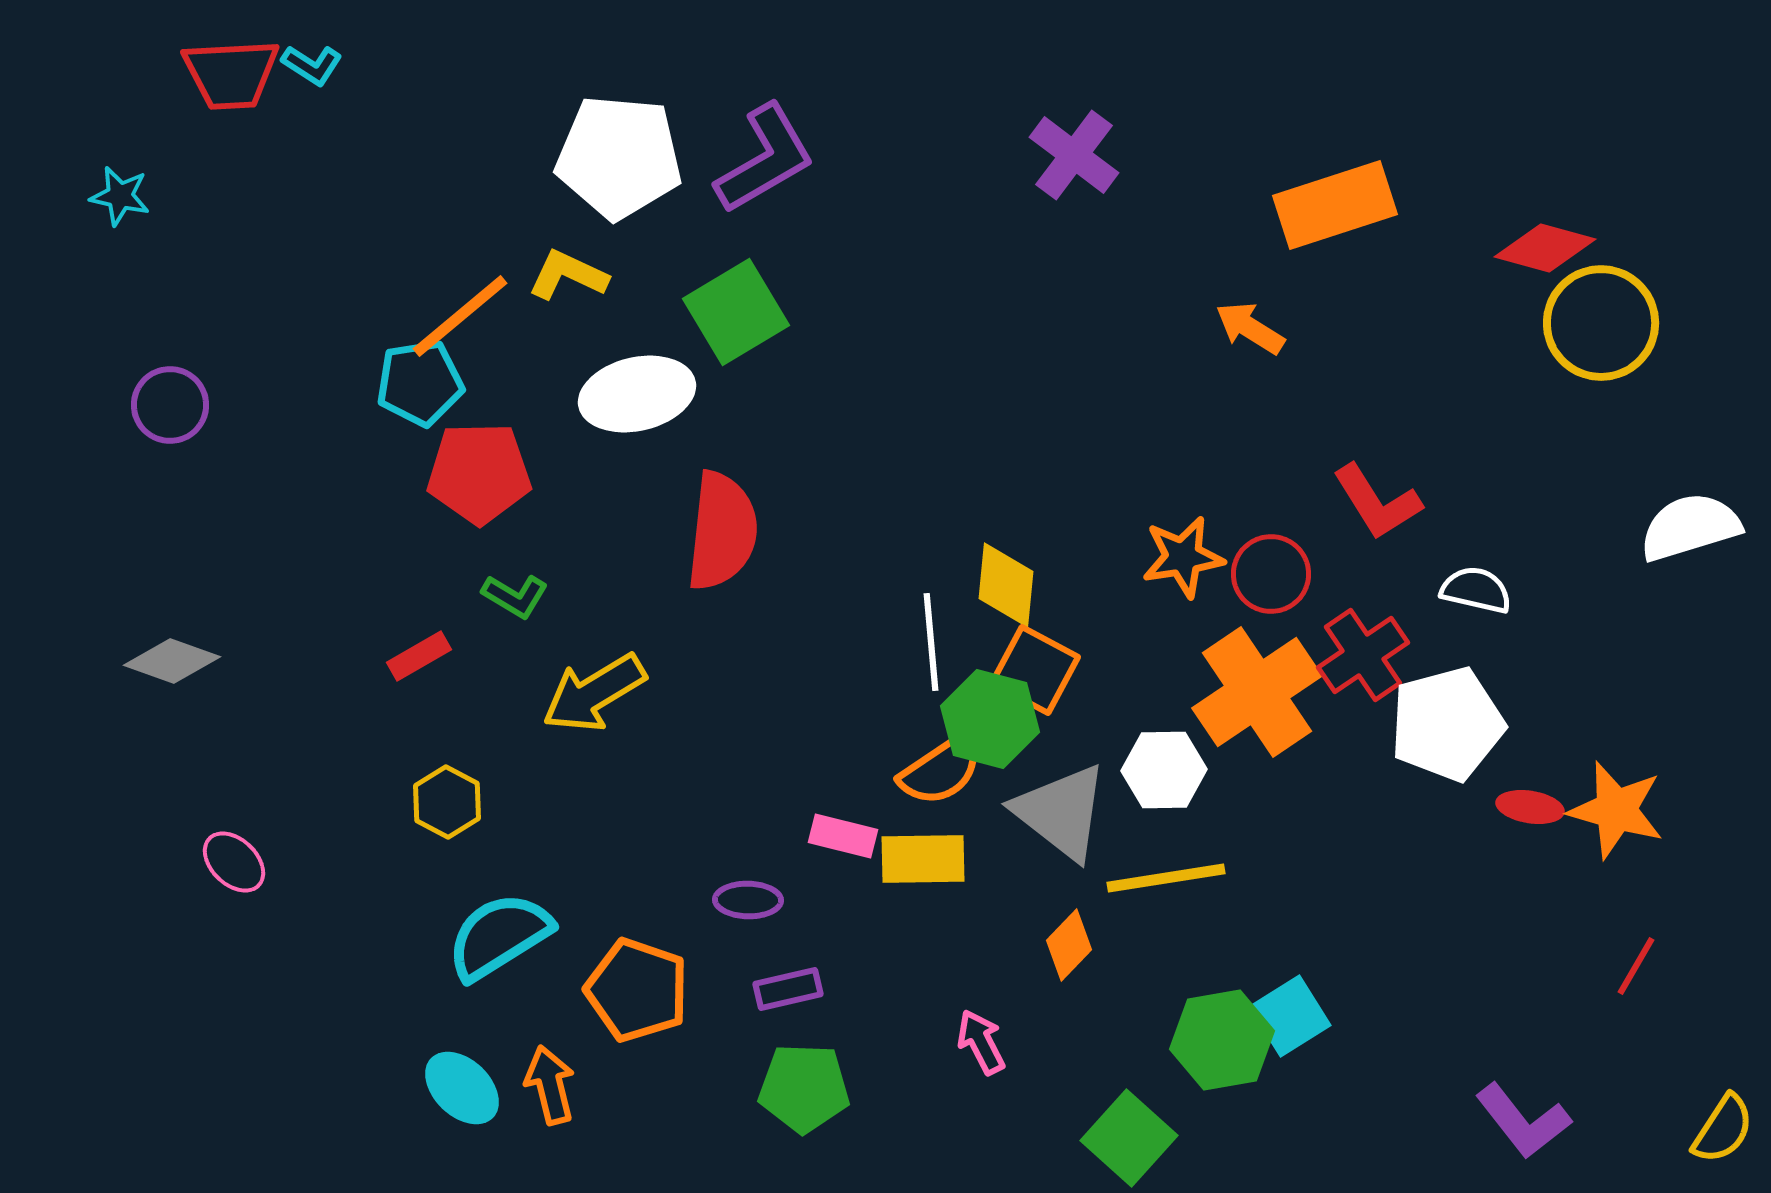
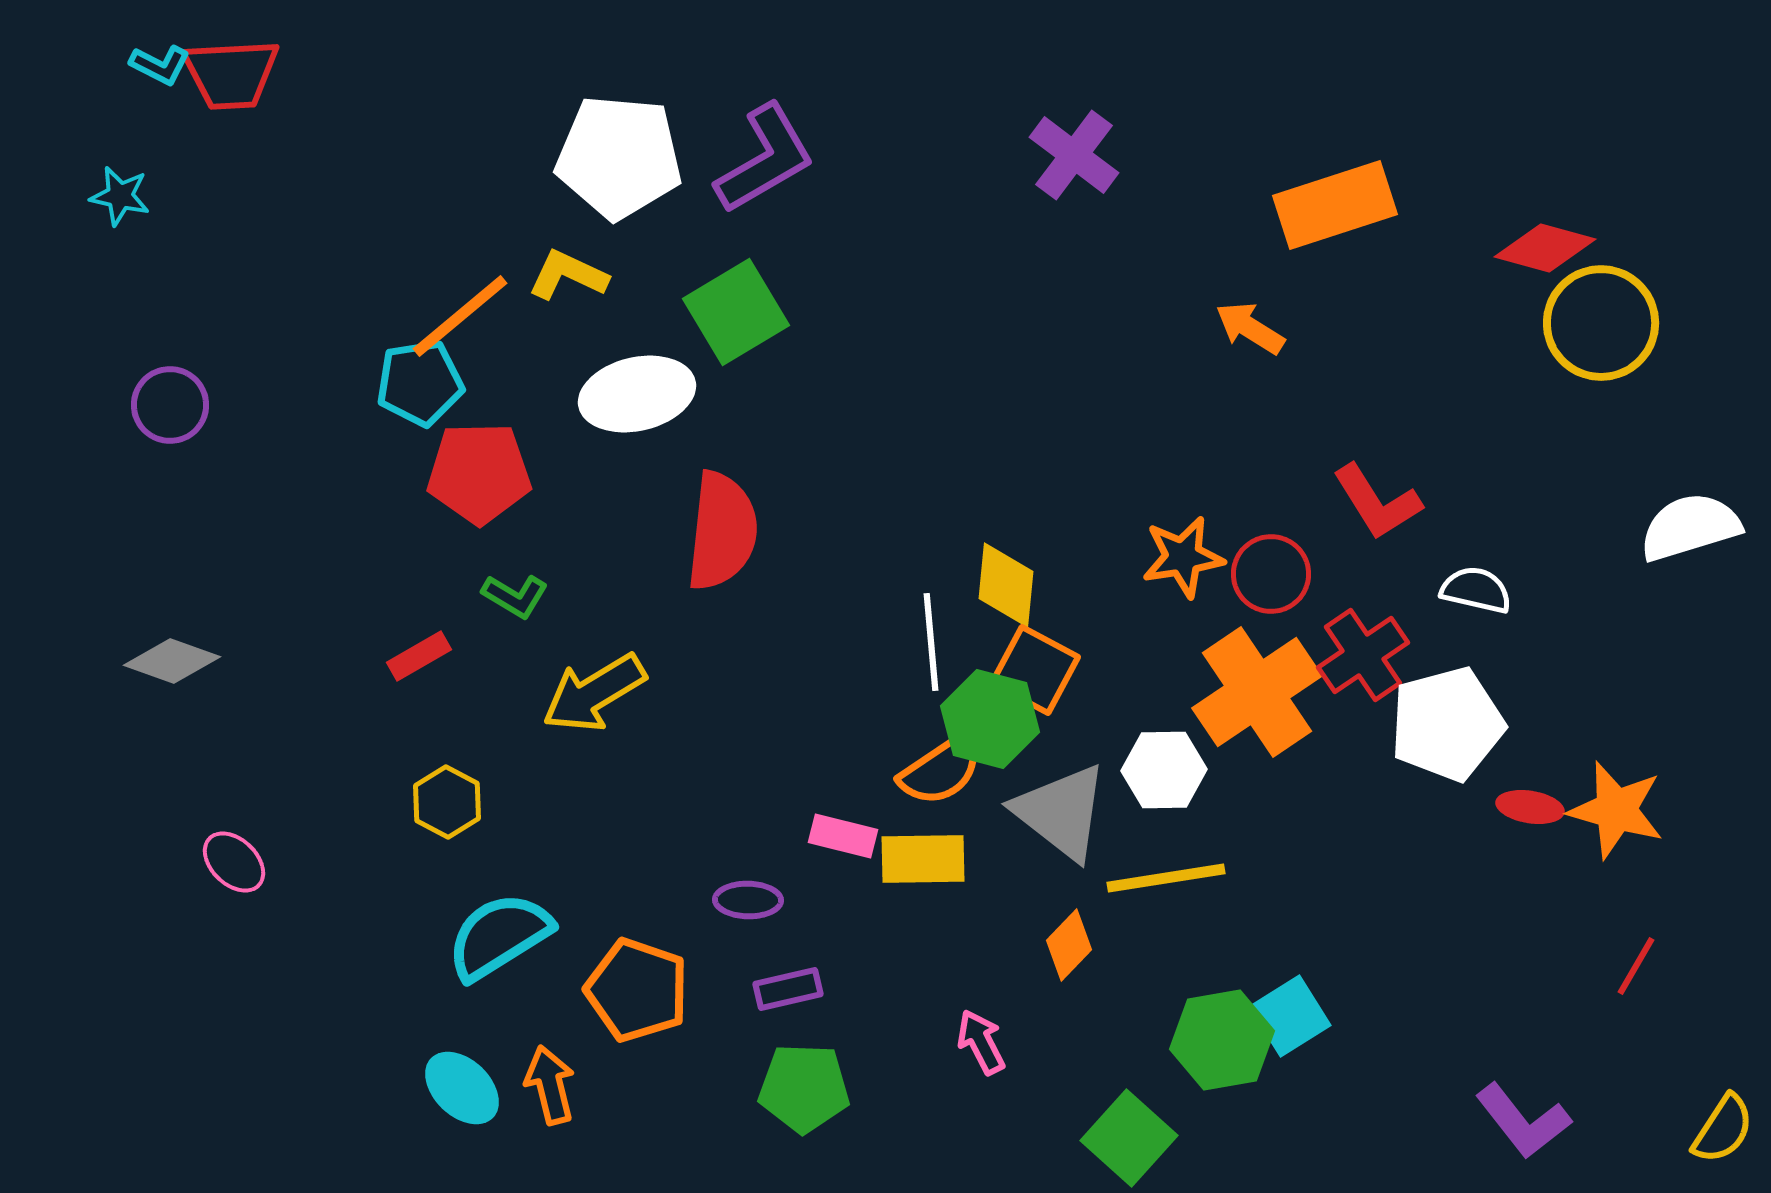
cyan L-shape at (312, 65): moved 152 px left; rotated 6 degrees counterclockwise
